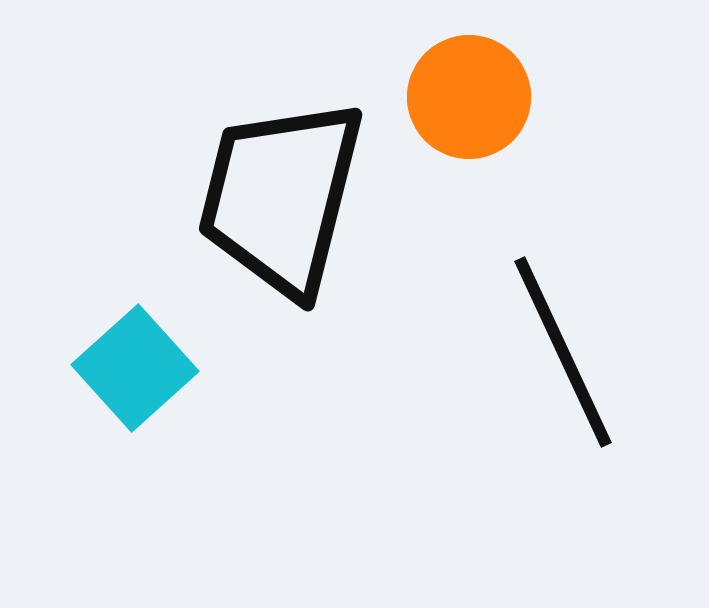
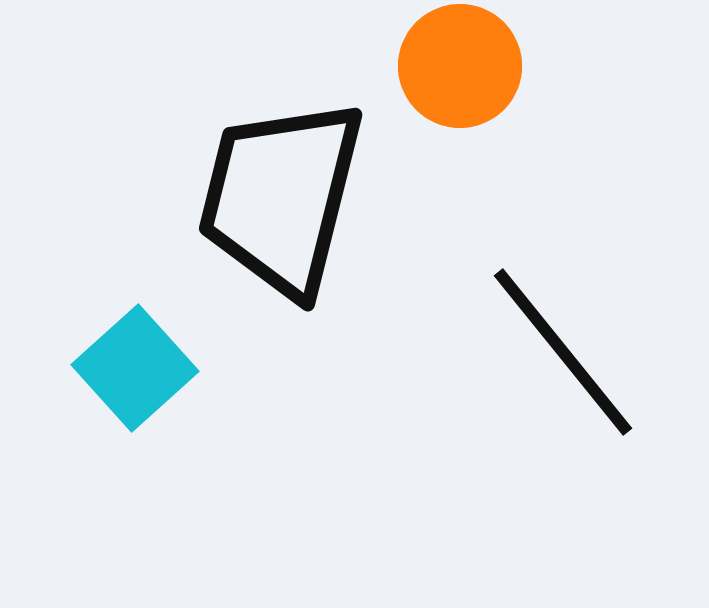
orange circle: moved 9 px left, 31 px up
black line: rotated 14 degrees counterclockwise
